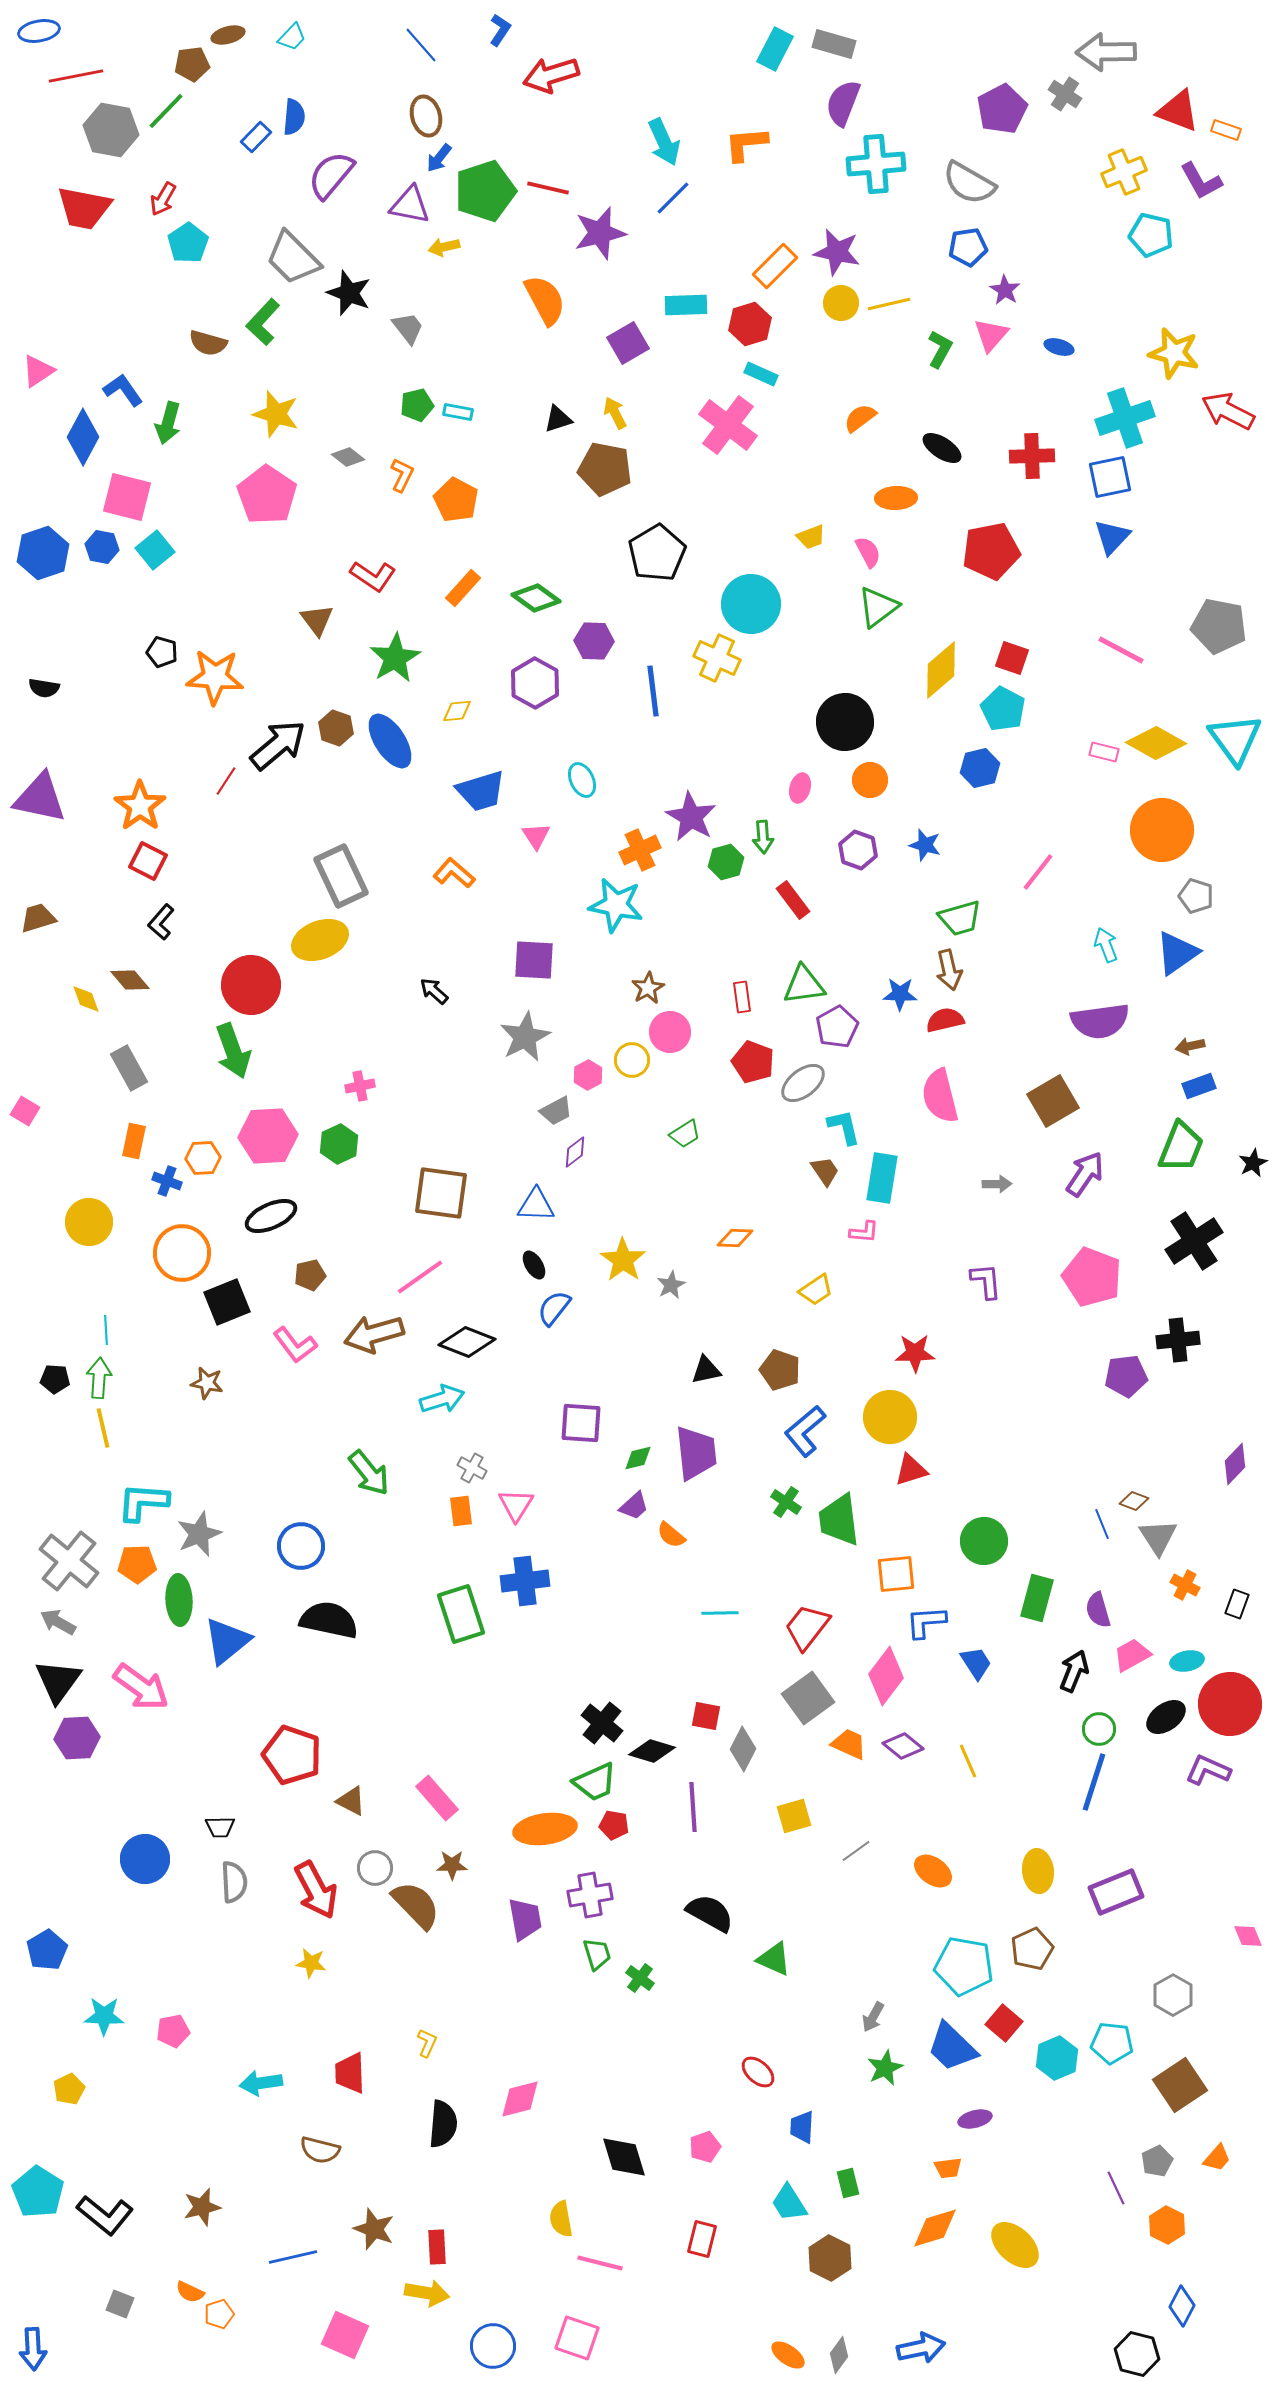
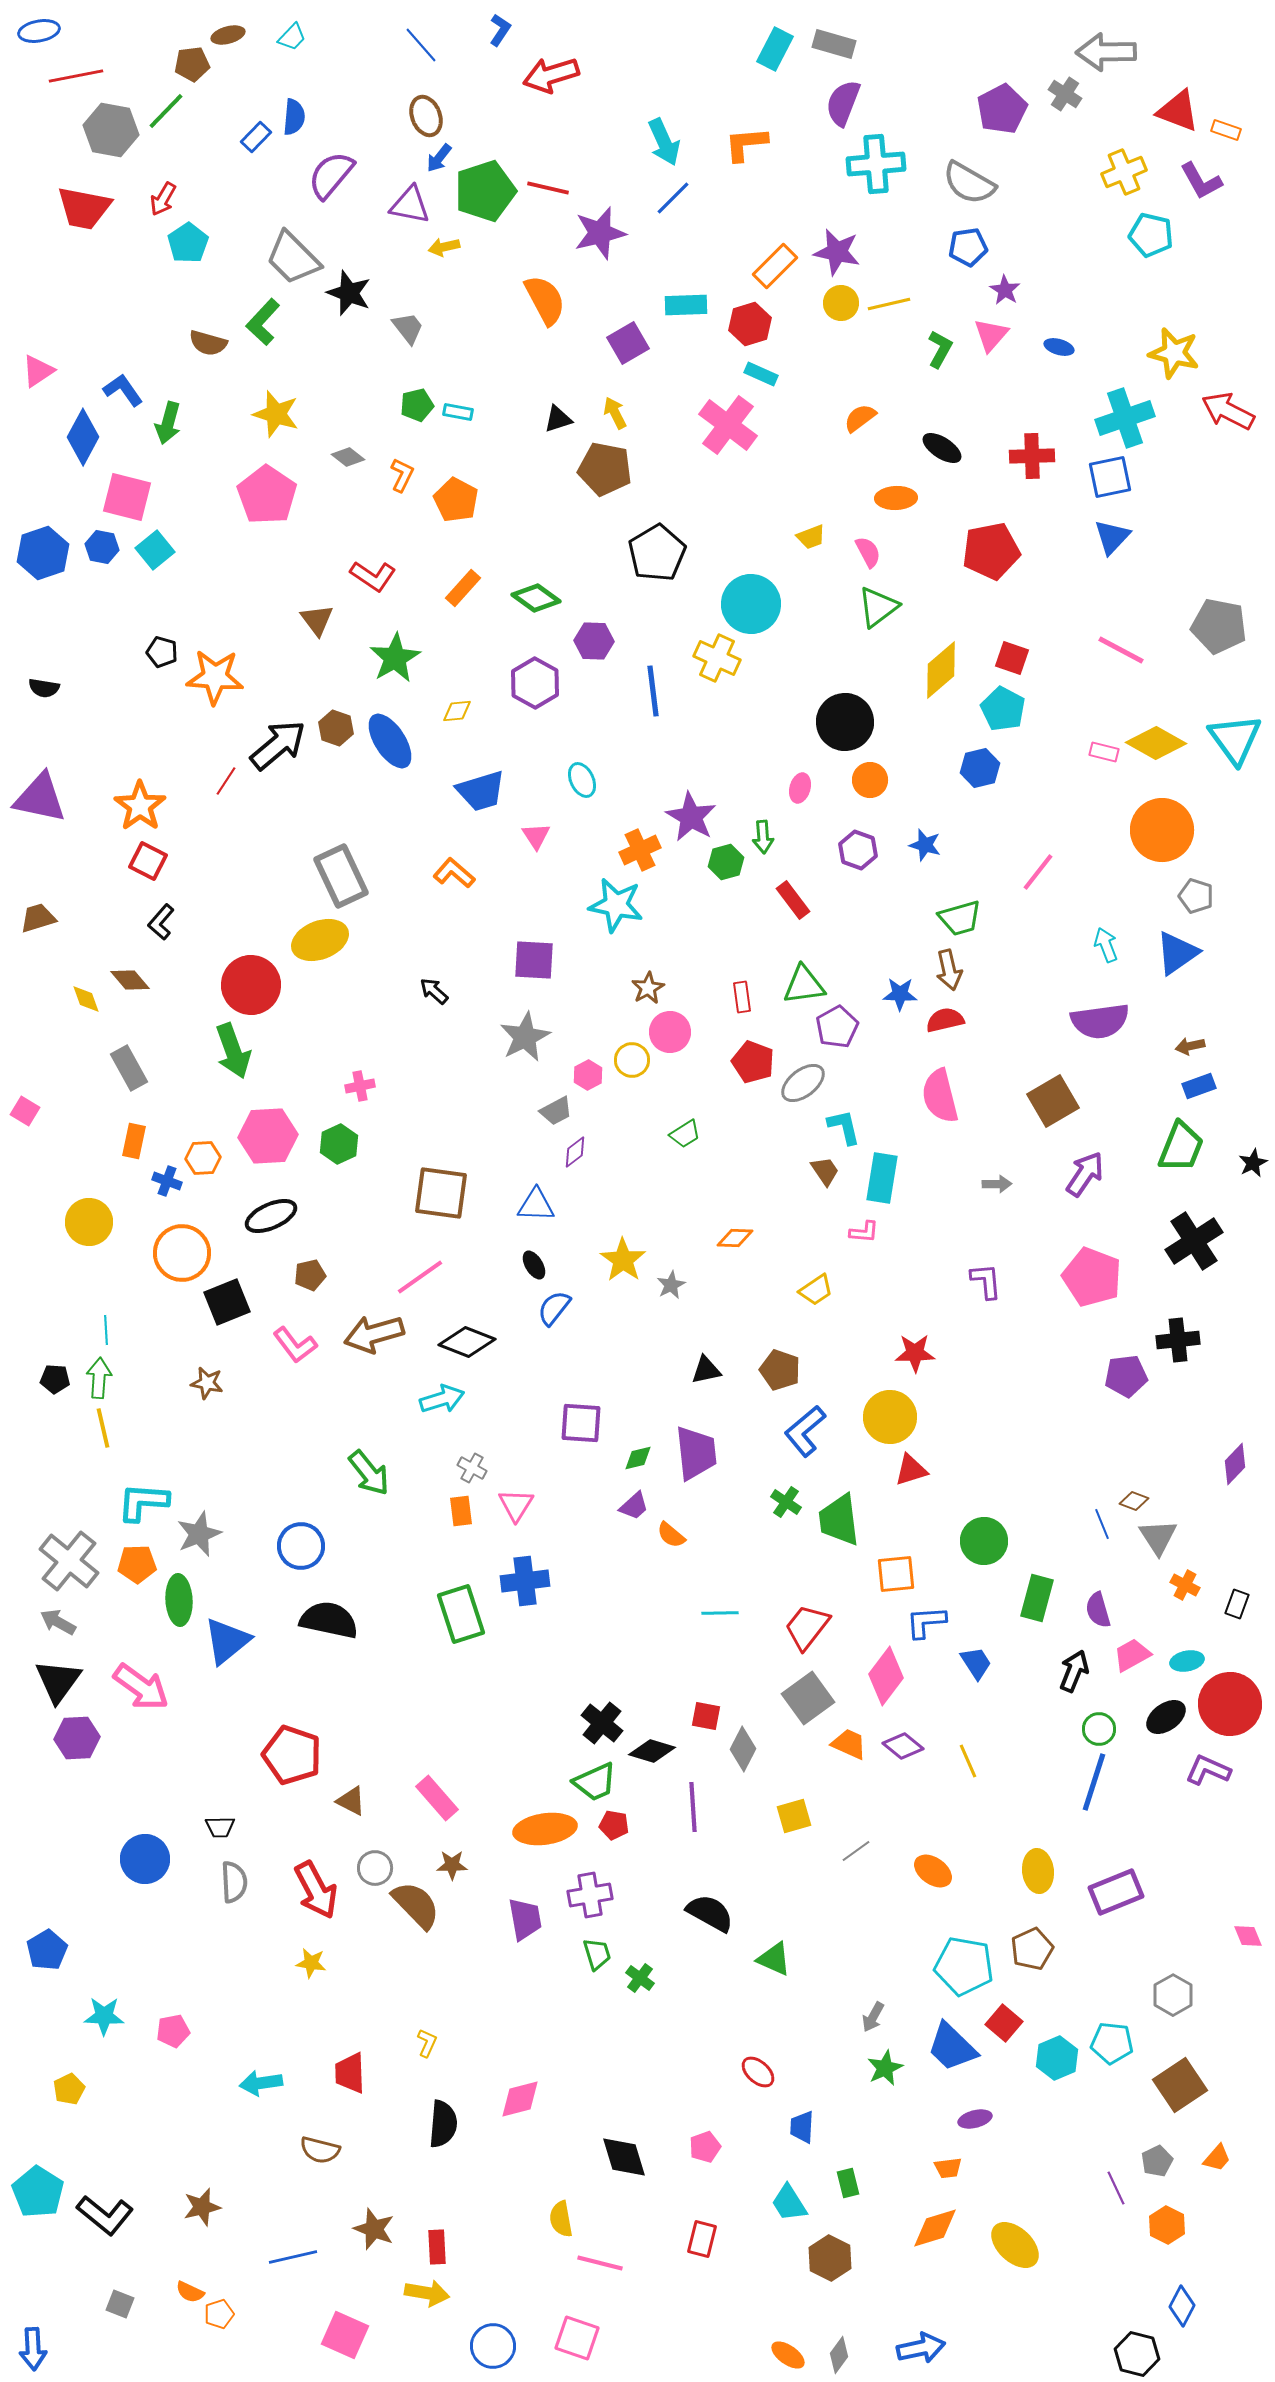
brown ellipse at (426, 116): rotated 6 degrees counterclockwise
